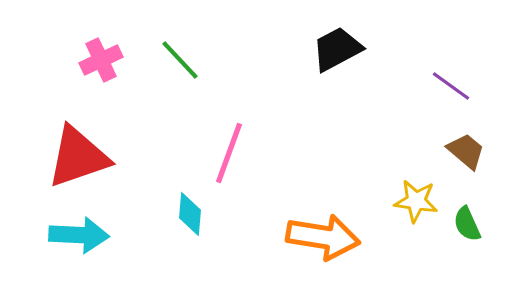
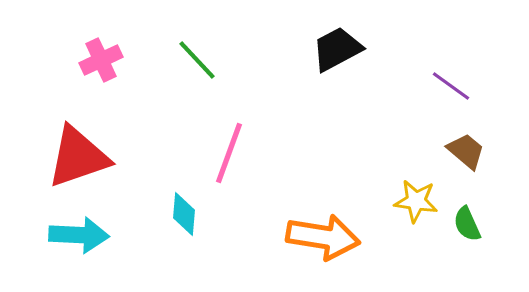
green line: moved 17 px right
cyan diamond: moved 6 px left
